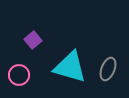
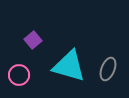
cyan triangle: moved 1 px left, 1 px up
